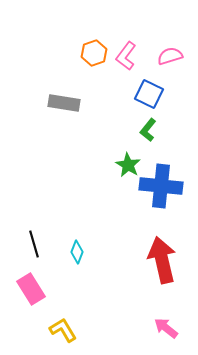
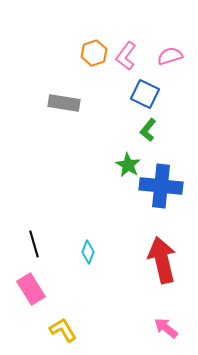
blue square: moved 4 px left
cyan diamond: moved 11 px right
